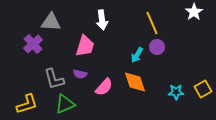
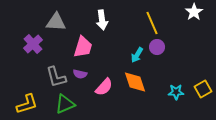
gray triangle: moved 5 px right
pink trapezoid: moved 2 px left, 1 px down
gray L-shape: moved 2 px right, 2 px up
